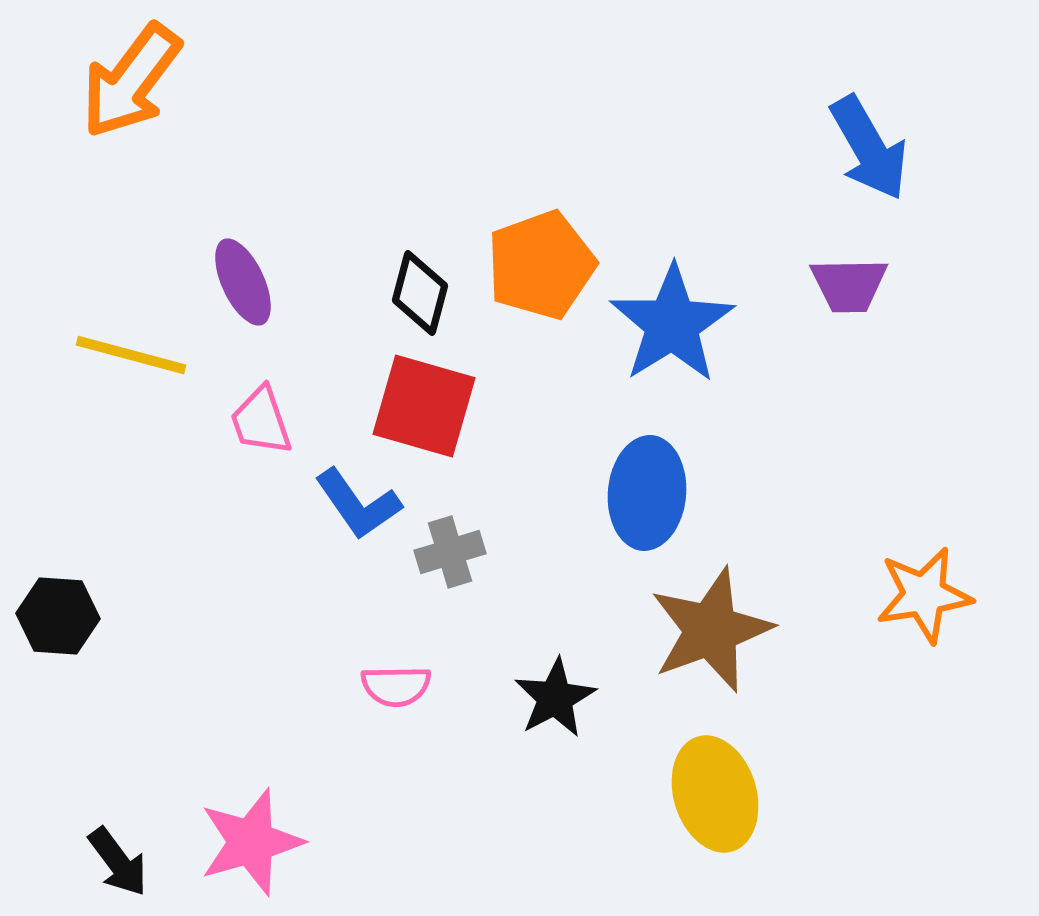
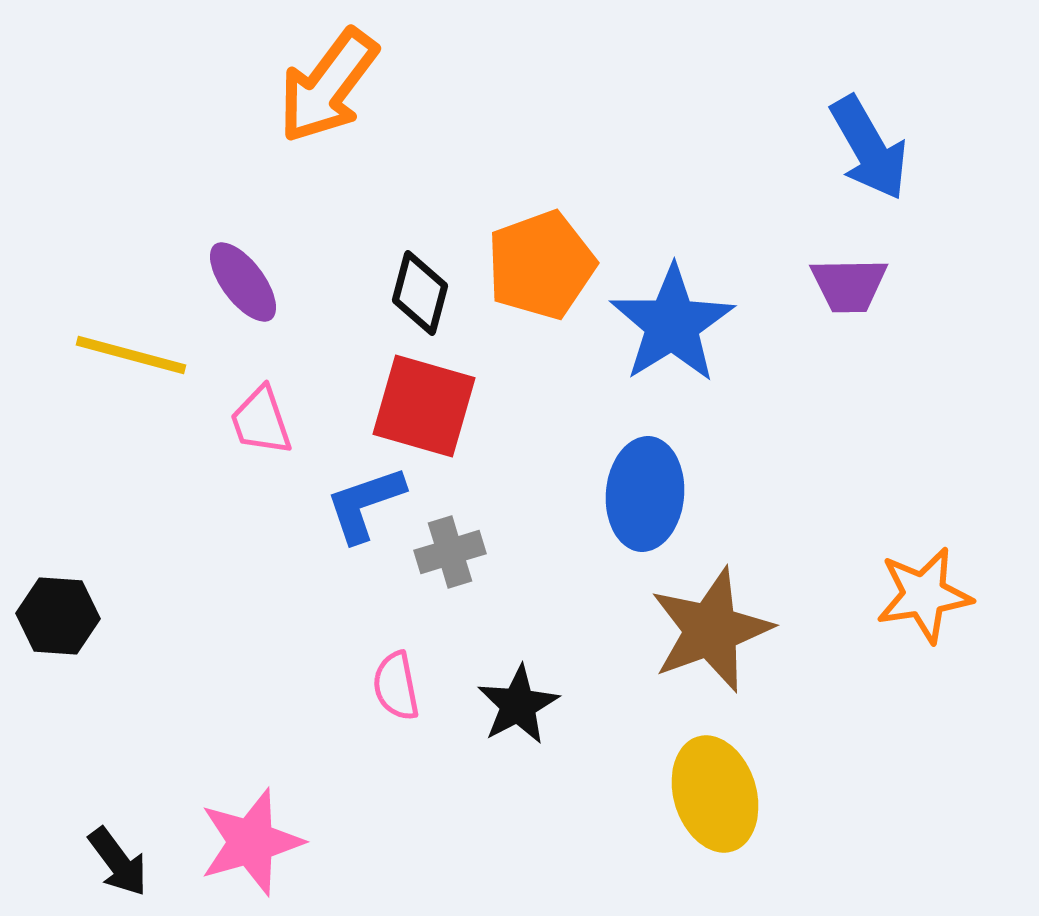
orange arrow: moved 197 px right, 5 px down
purple ellipse: rotated 12 degrees counterclockwise
blue ellipse: moved 2 px left, 1 px down
blue L-shape: moved 7 px right; rotated 106 degrees clockwise
pink semicircle: rotated 80 degrees clockwise
black star: moved 37 px left, 7 px down
